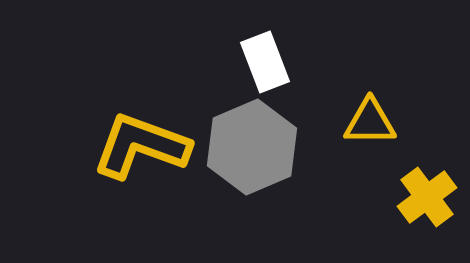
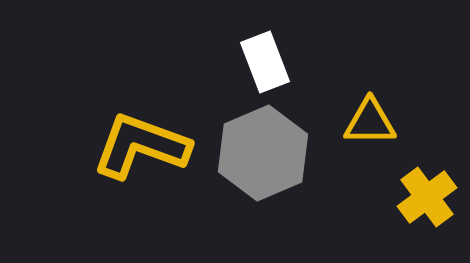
gray hexagon: moved 11 px right, 6 px down
